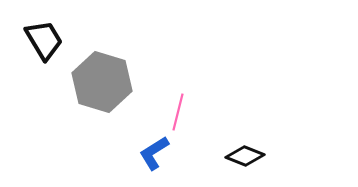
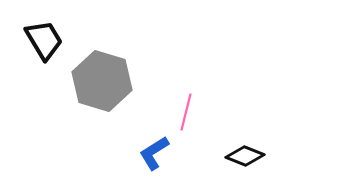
gray hexagon: moved 1 px up
pink line: moved 8 px right
